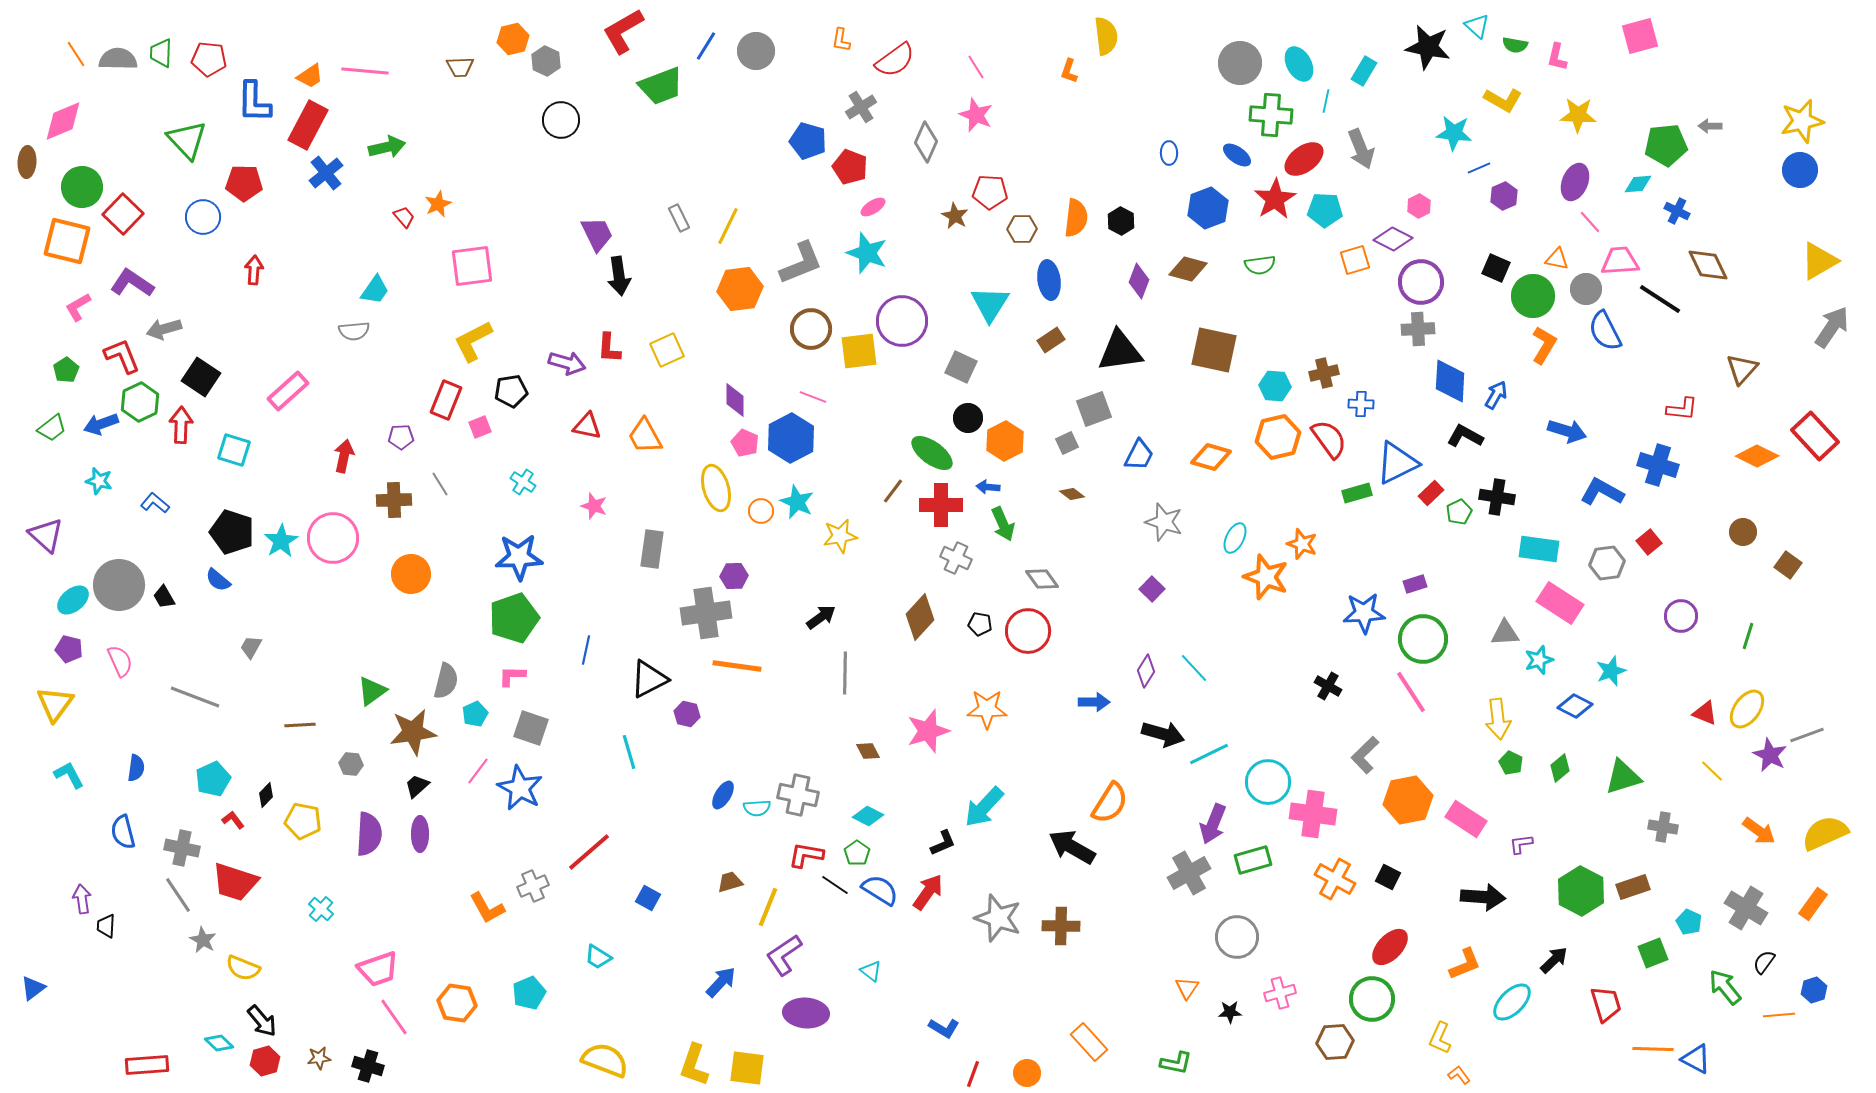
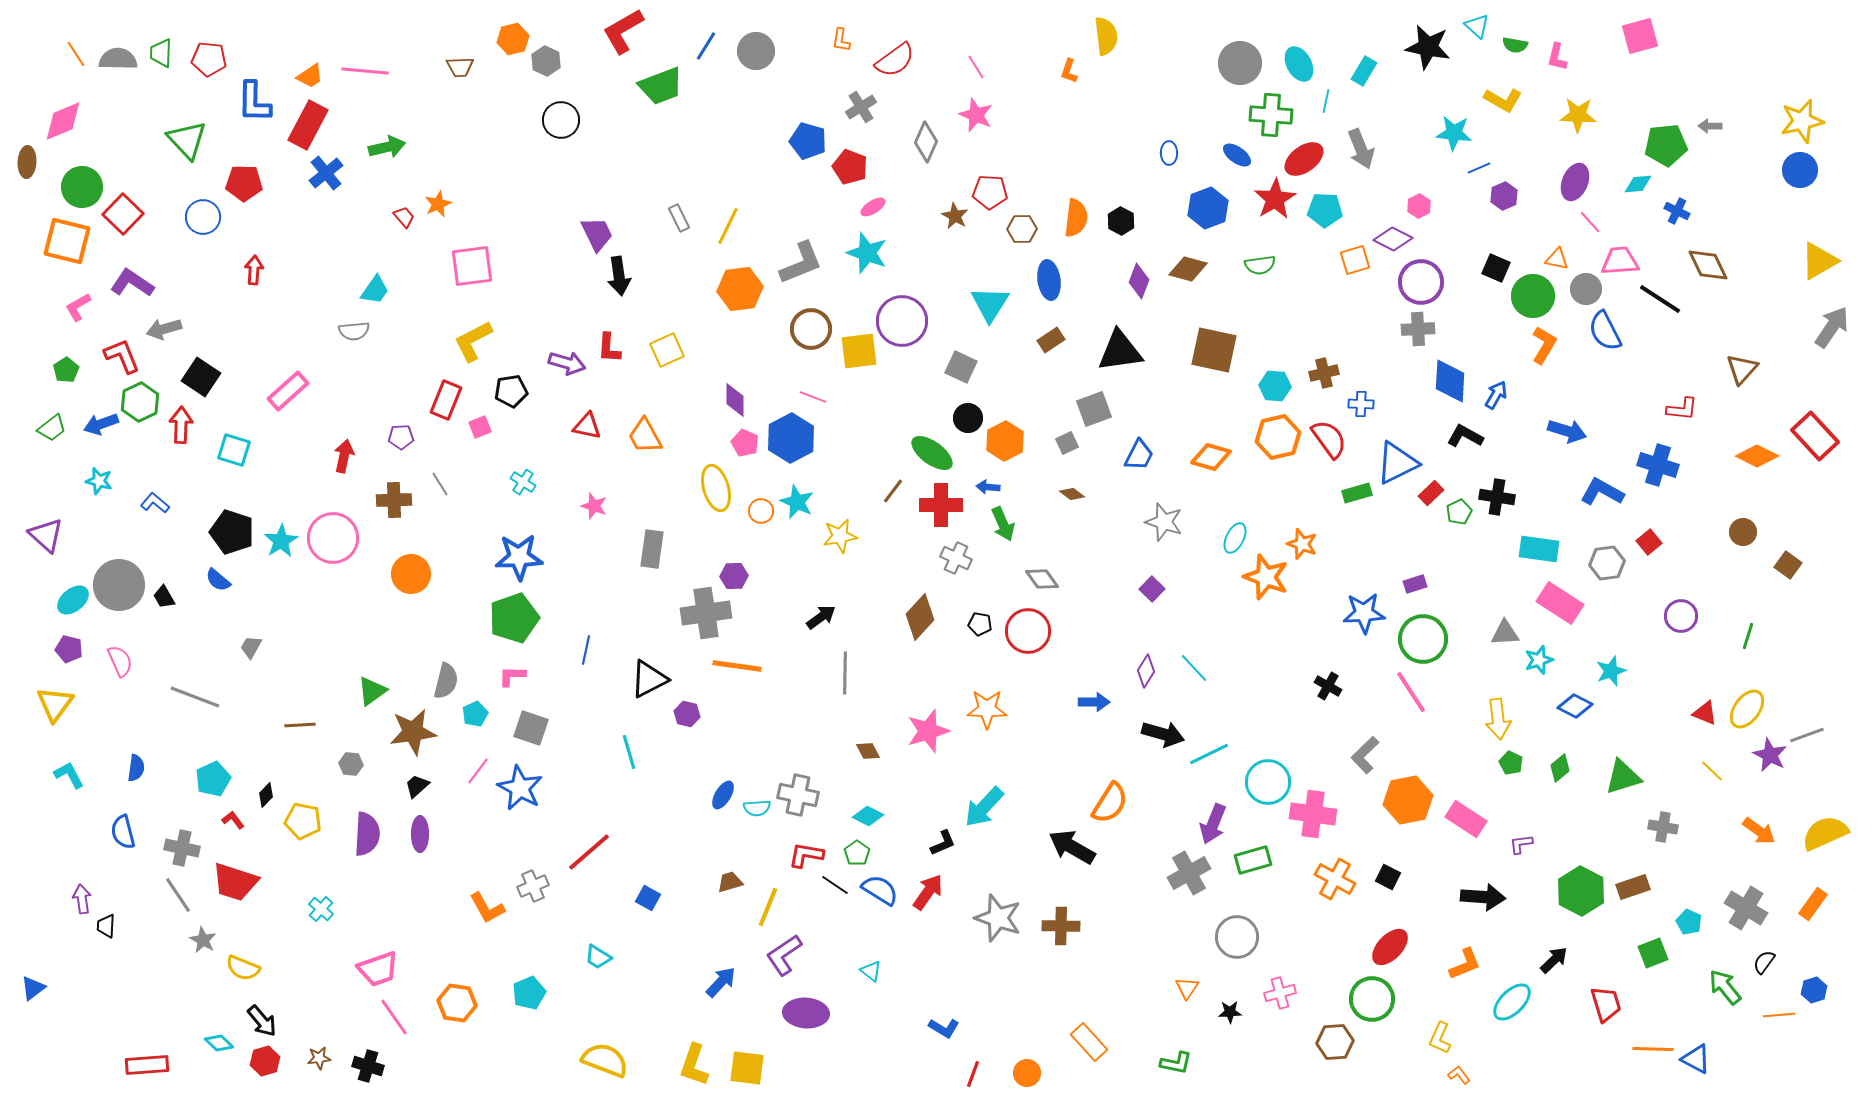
purple semicircle at (369, 834): moved 2 px left
